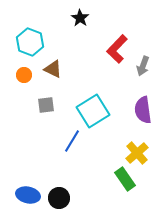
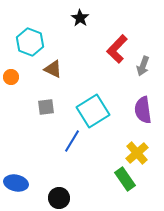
orange circle: moved 13 px left, 2 px down
gray square: moved 2 px down
blue ellipse: moved 12 px left, 12 px up
